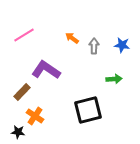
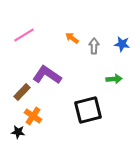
blue star: moved 1 px up
purple L-shape: moved 1 px right, 5 px down
orange cross: moved 2 px left
